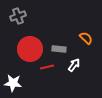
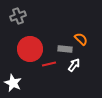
orange semicircle: moved 5 px left, 1 px down
gray rectangle: moved 6 px right
red line: moved 2 px right, 3 px up
white star: rotated 18 degrees clockwise
